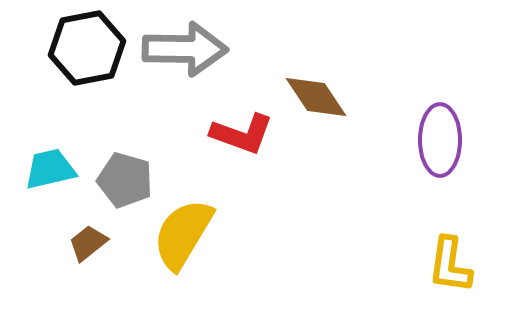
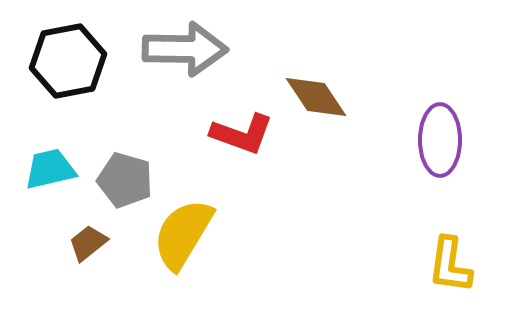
black hexagon: moved 19 px left, 13 px down
